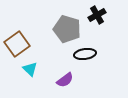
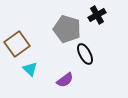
black ellipse: rotated 70 degrees clockwise
